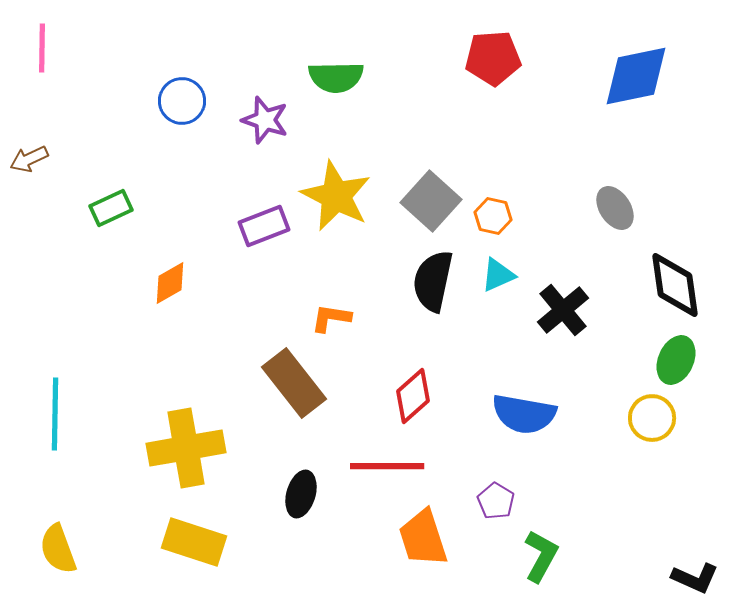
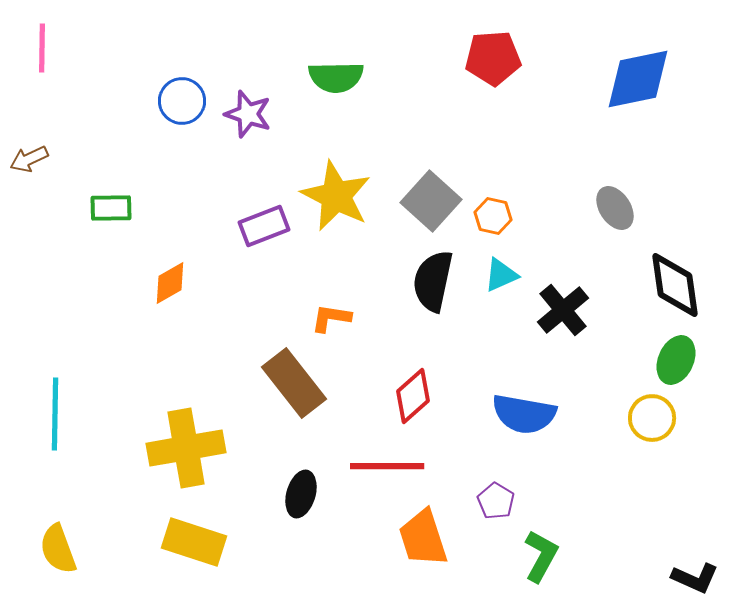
blue diamond: moved 2 px right, 3 px down
purple star: moved 17 px left, 6 px up
green rectangle: rotated 24 degrees clockwise
cyan triangle: moved 3 px right
